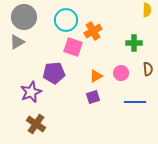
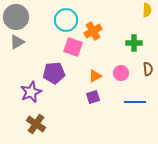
gray circle: moved 8 px left
orange triangle: moved 1 px left
